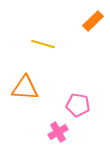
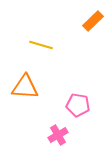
yellow line: moved 2 px left, 1 px down
orange triangle: moved 1 px up
pink cross: moved 3 px down
